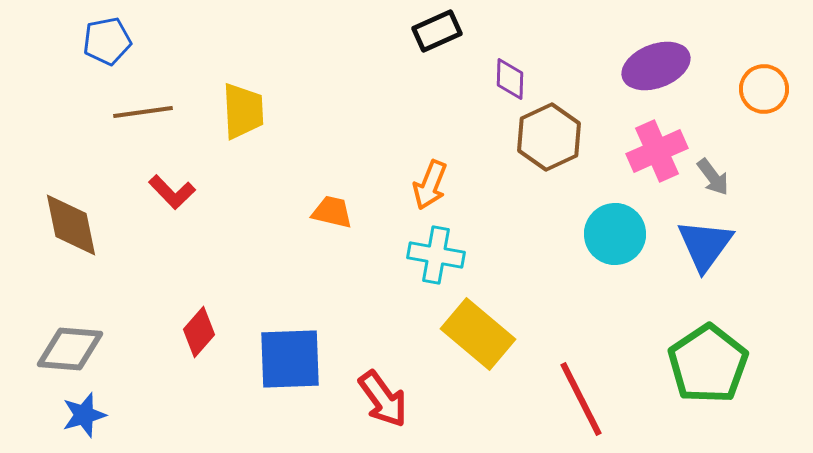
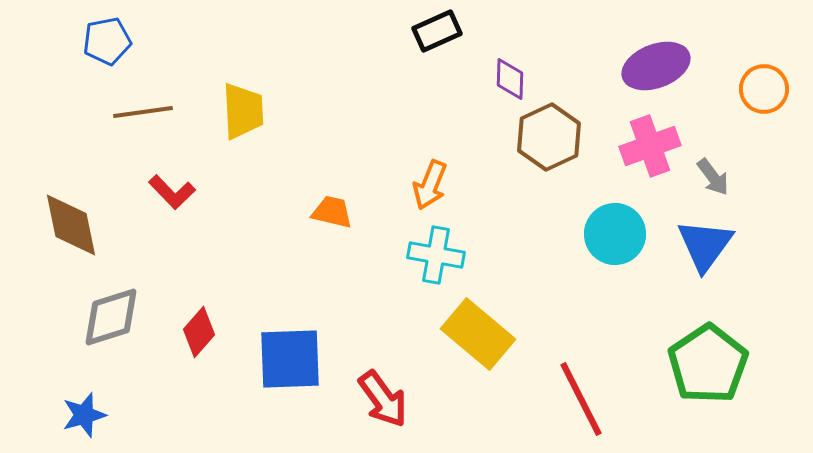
pink cross: moved 7 px left, 5 px up; rotated 4 degrees clockwise
gray diamond: moved 41 px right, 32 px up; rotated 22 degrees counterclockwise
